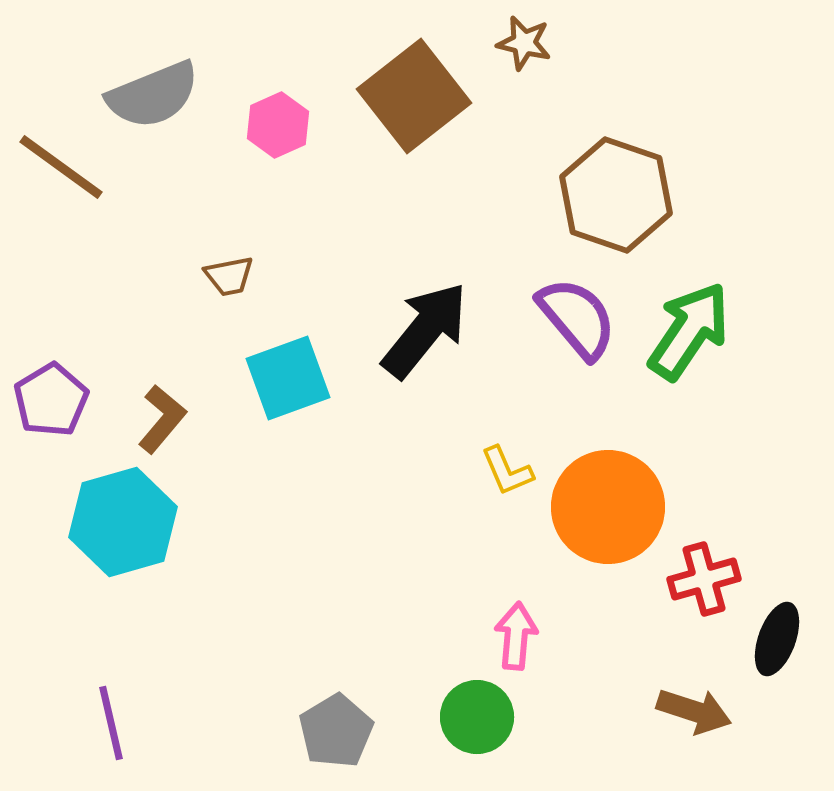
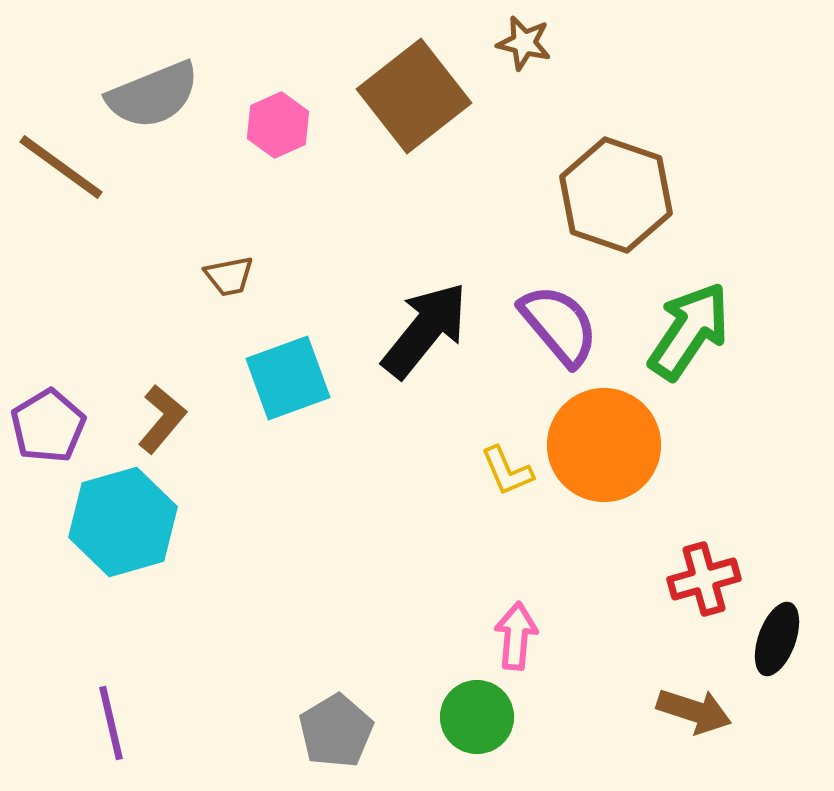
purple semicircle: moved 18 px left, 7 px down
purple pentagon: moved 3 px left, 26 px down
orange circle: moved 4 px left, 62 px up
